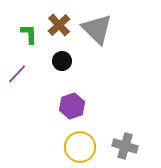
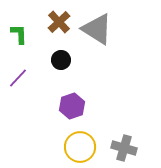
brown cross: moved 3 px up
gray triangle: rotated 12 degrees counterclockwise
green L-shape: moved 10 px left
black circle: moved 1 px left, 1 px up
purple line: moved 1 px right, 4 px down
gray cross: moved 1 px left, 2 px down
